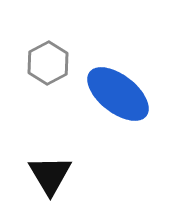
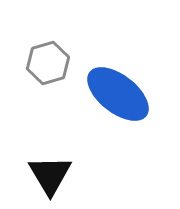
gray hexagon: rotated 12 degrees clockwise
